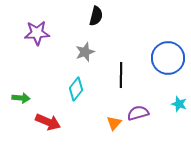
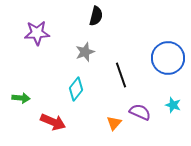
black line: rotated 20 degrees counterclockwise
cyan star: moved 6 px left, 1 px down
purple semicircle: moved 2 px right, 1 px up; rotated 40 degrees clockwise
red arrow: moved 5 px right
